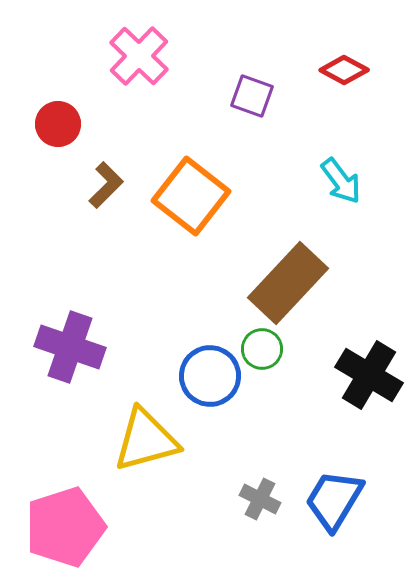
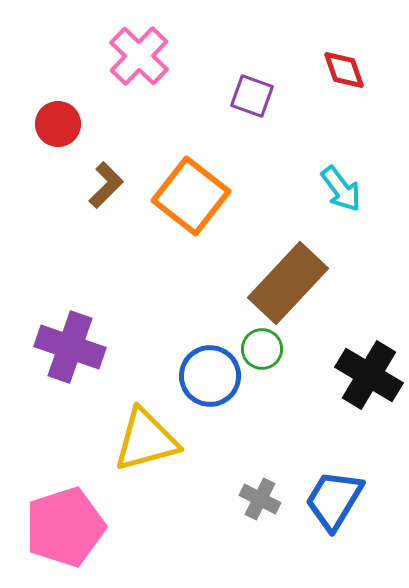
red diamond: rotated 42 degrees clockwise
cyan arrow: moved 8 px down
